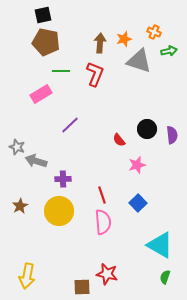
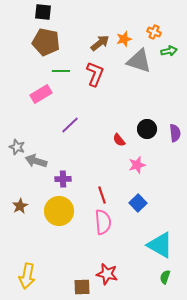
black square: moved 3 px up; rotated 18 degrees clockwise
brown arrow: rotated 48 degrees clockwise
purple semicircle: moved 3 px right, 2 px up
